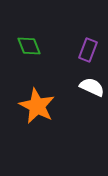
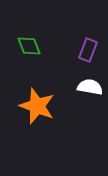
white semicircle: moved 2 px left; rotated 15 degrees counterclockwise
orange star: rotated 6 degrees counterclockwise
